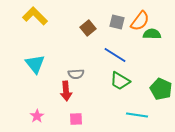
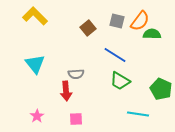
gray square: moved 1 px up
cyan line: moved 1 px right, 1 px up
